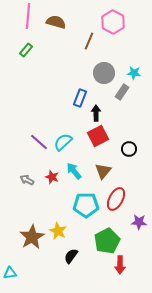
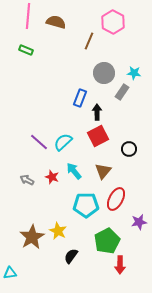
green rectangle: rotated 72 degrees clockwise
black arrow: moved 1 px right, 1 px up
purple star: rotated 14 degrees counterclockwise
